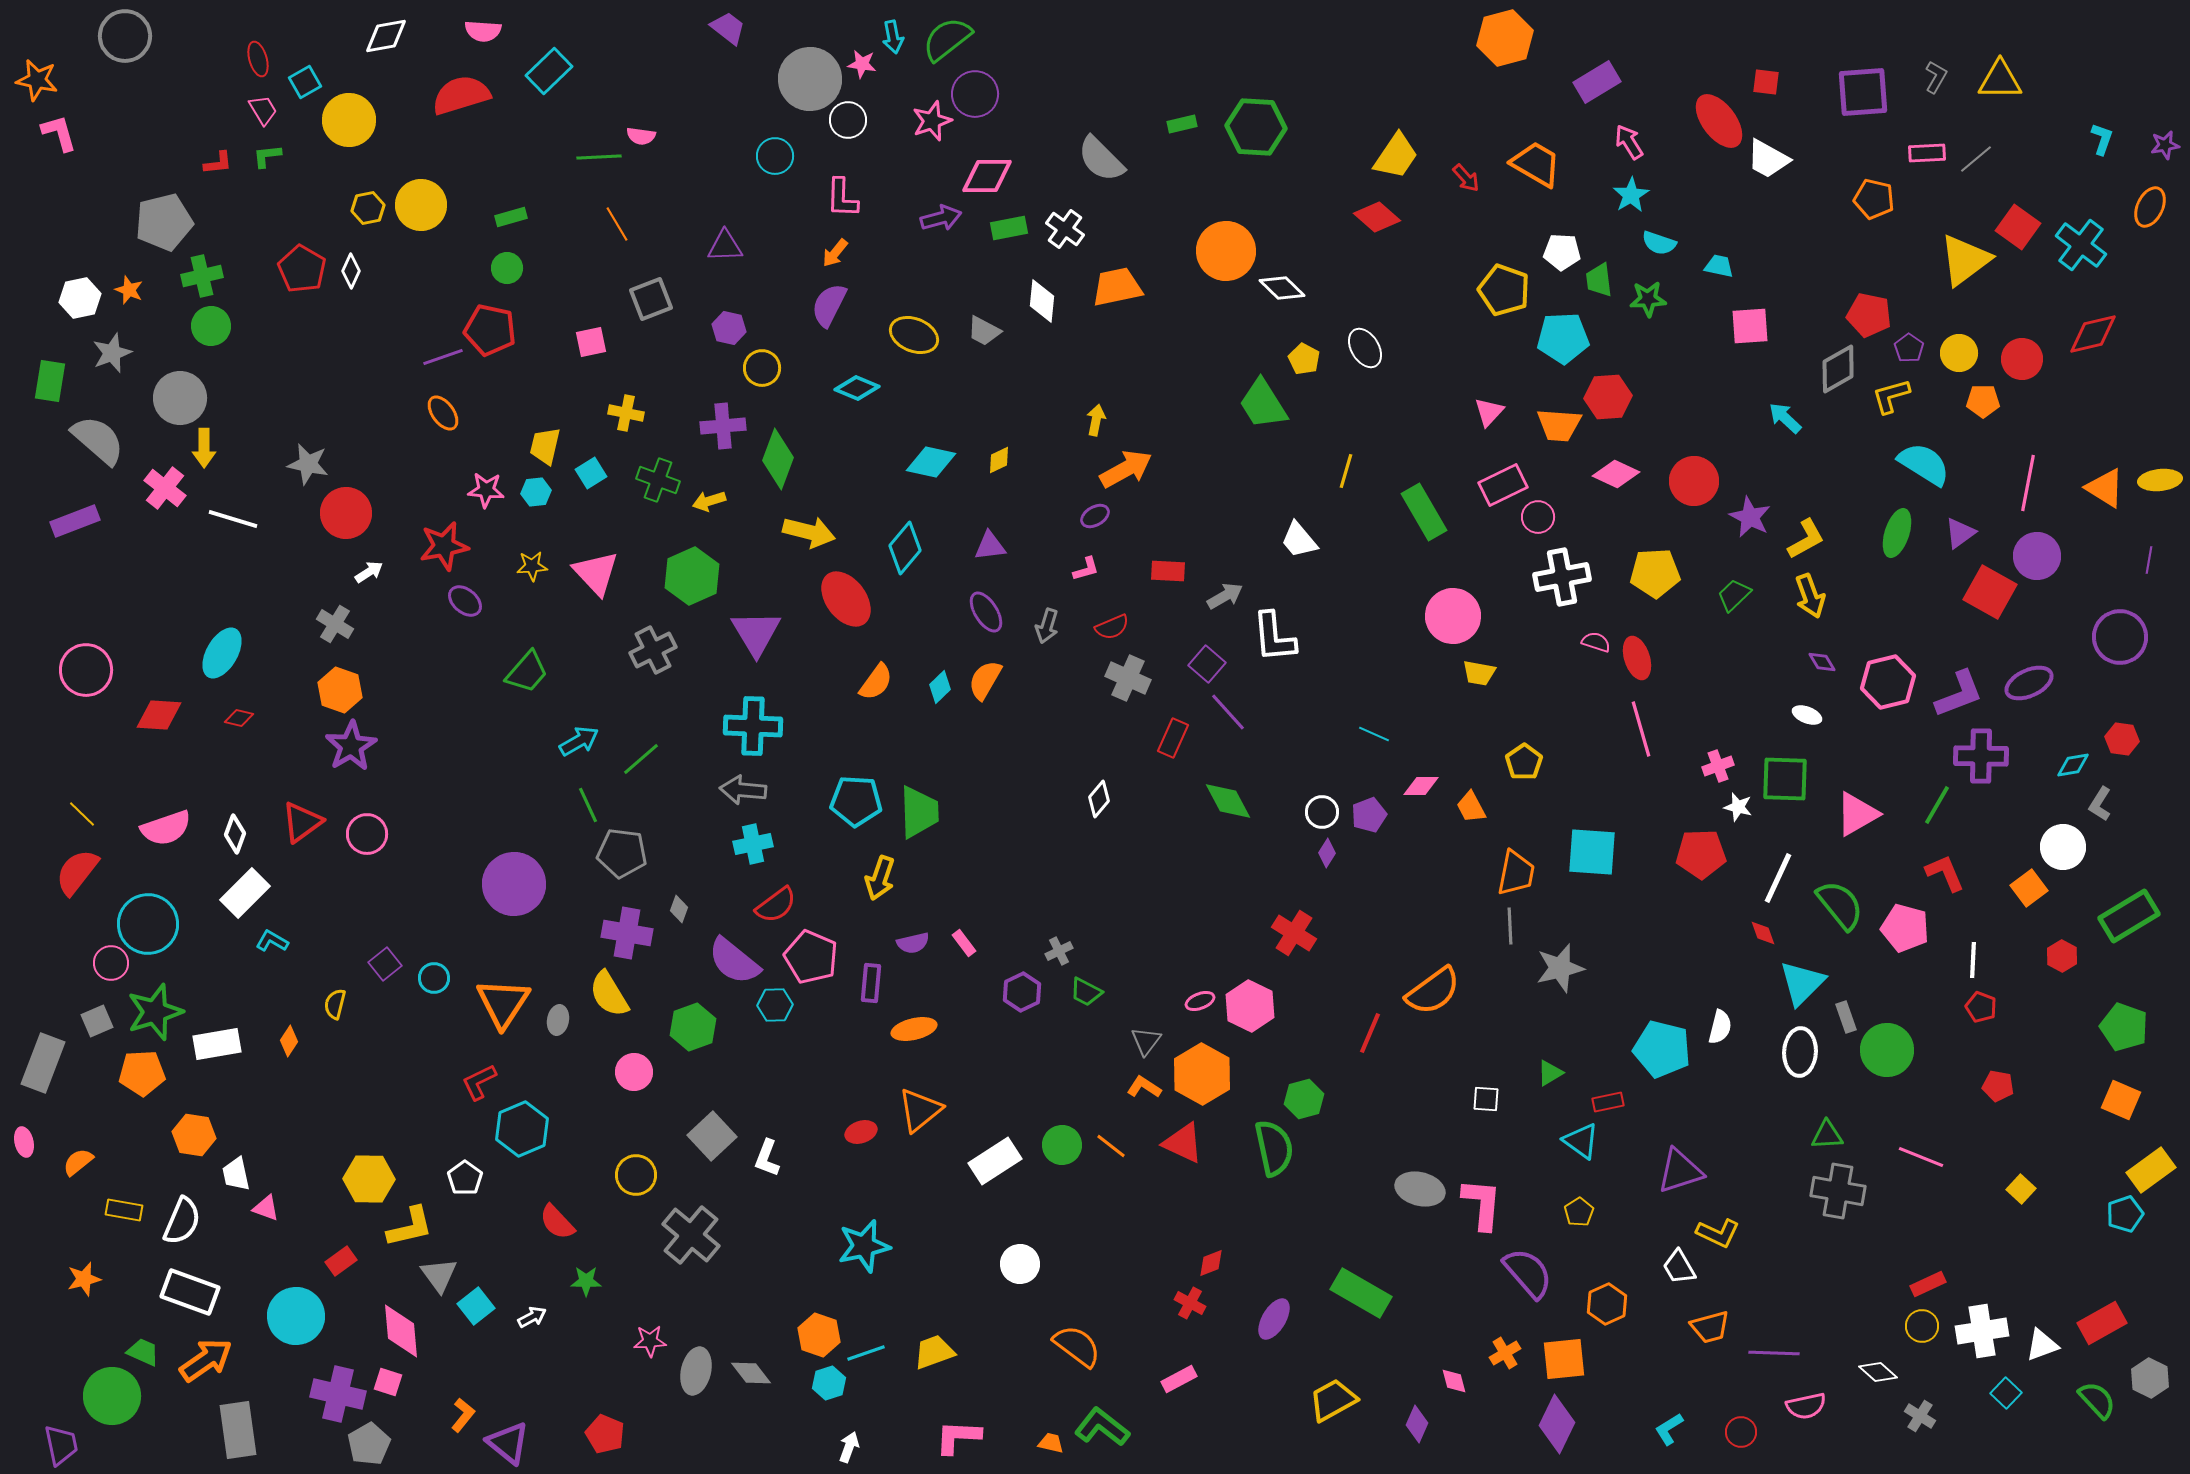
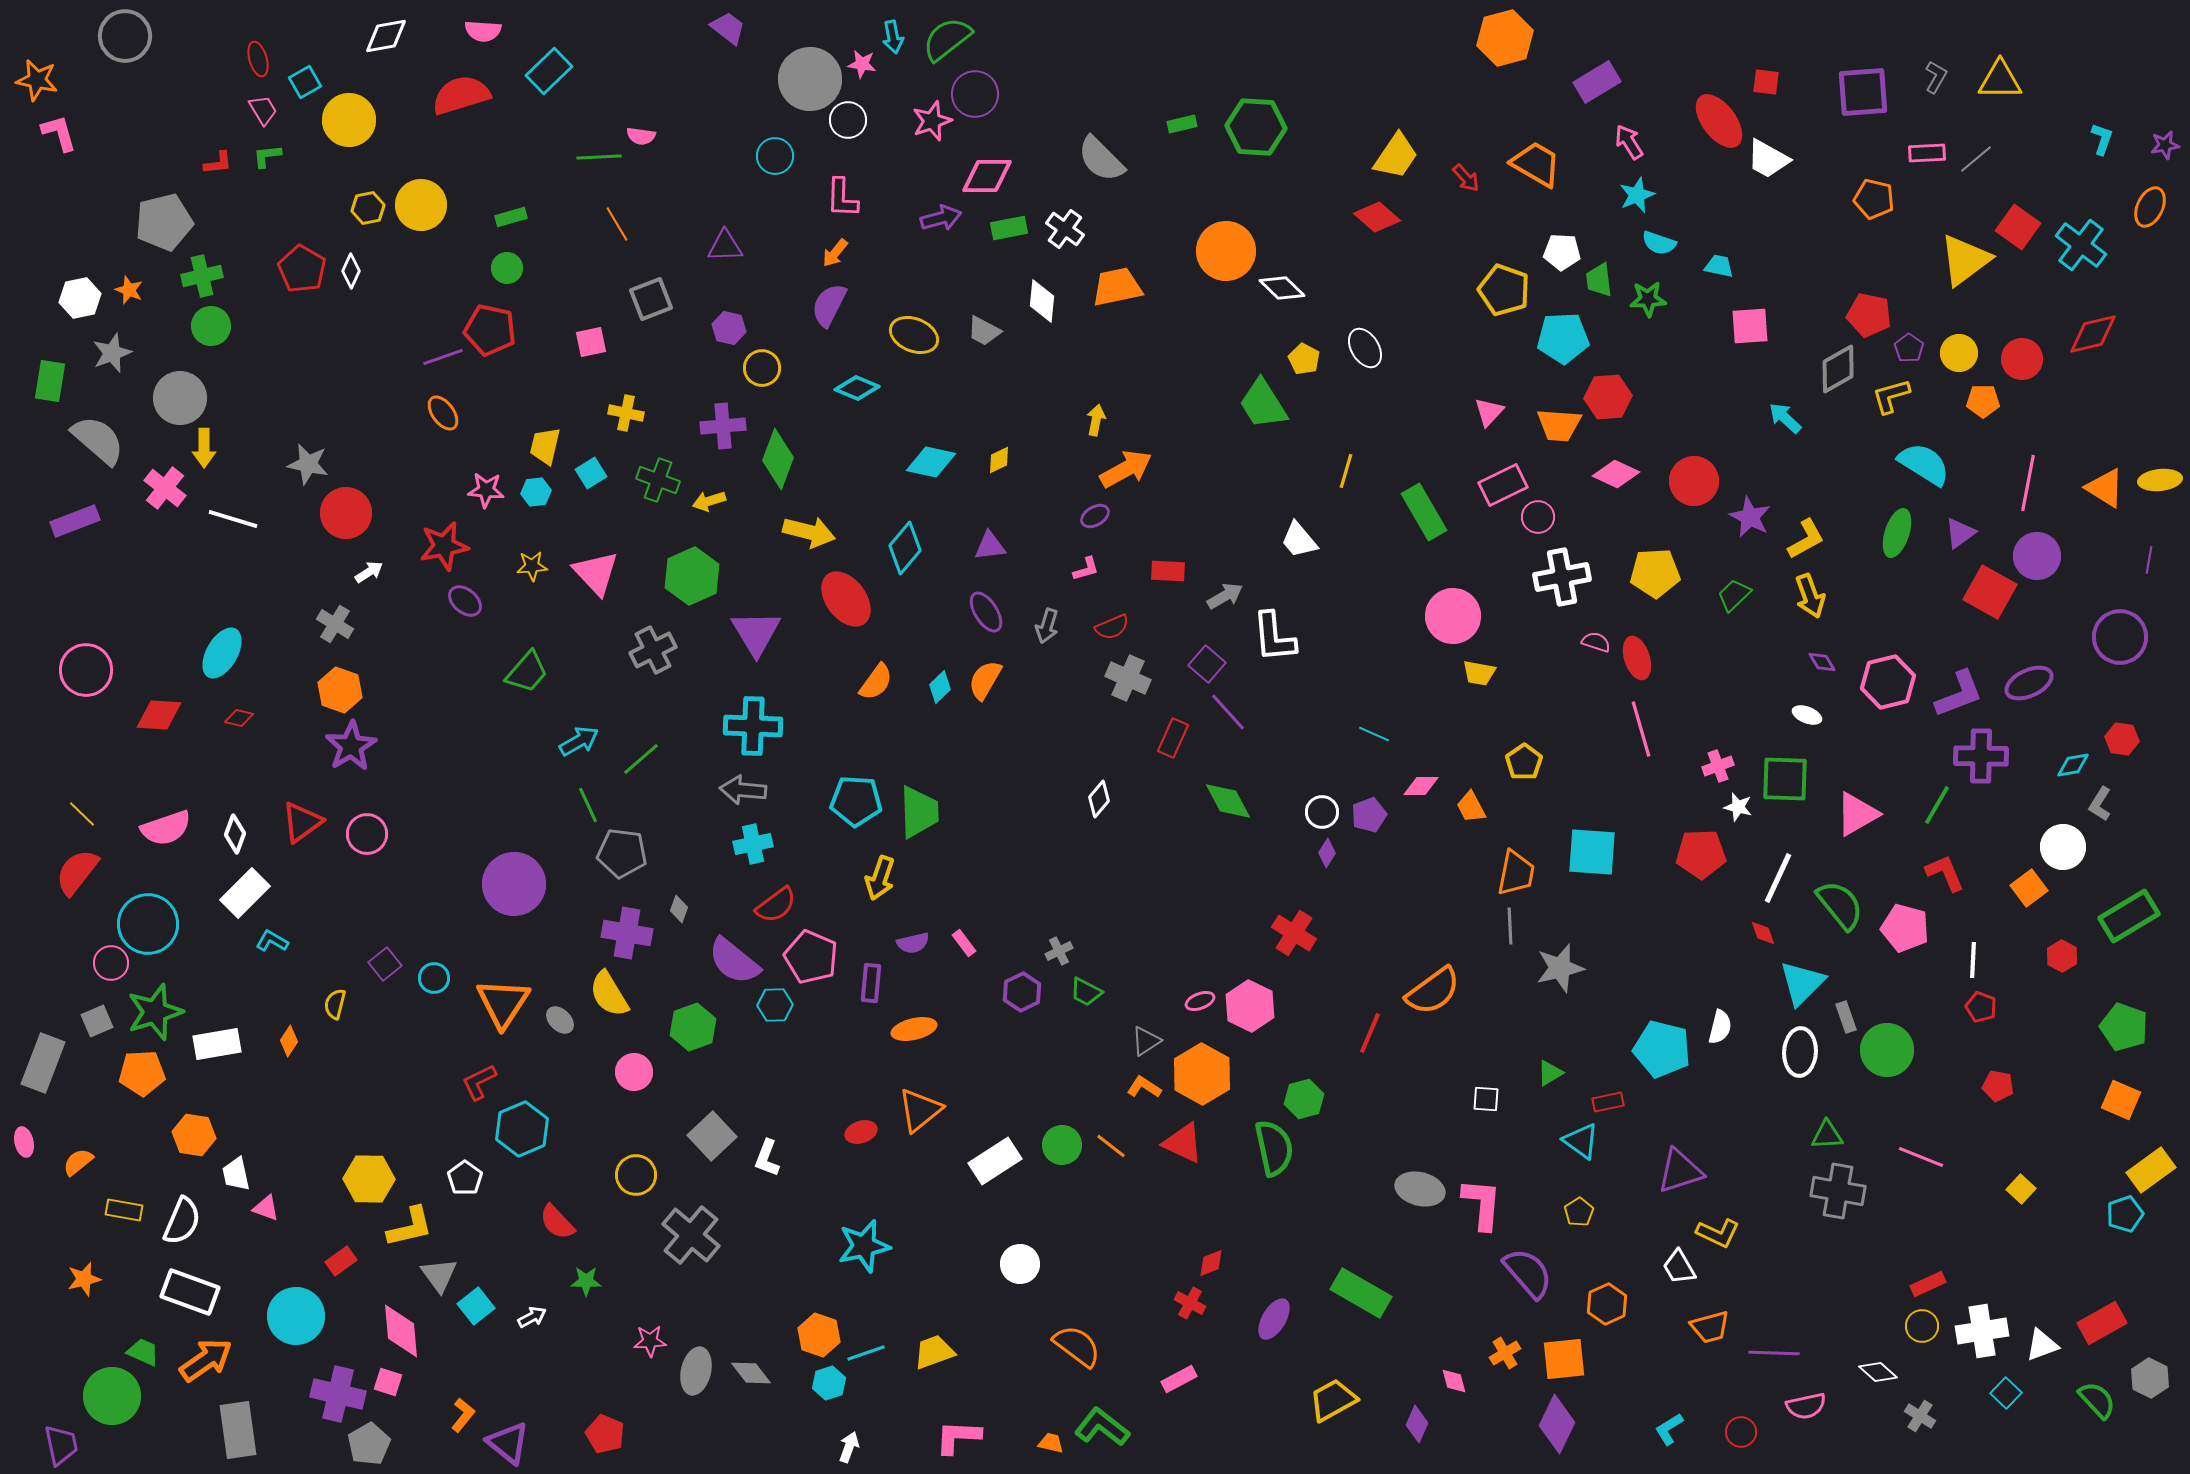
cyan star at (1631, 195): moved 6 px right; rotated 9 degrees clockwise
gray ellipse at (558, 1020): moved 2 px right; rotated 56 degrees counterclockwise
gray triangle at (1146, 1041): rotated 20 degrees clockwise
